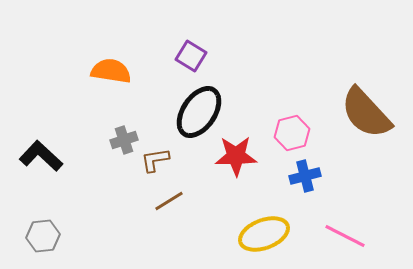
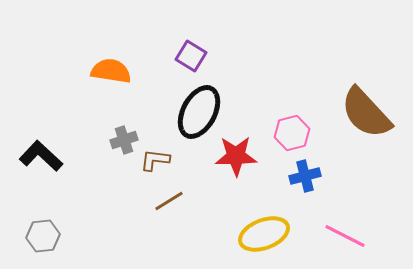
black ellipse: rotated 6 degrees counterclockwise
brown L-shape: rotated 16 degrees clockwise
